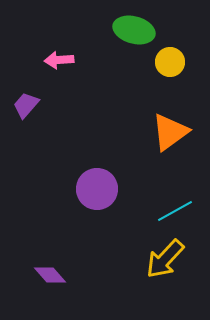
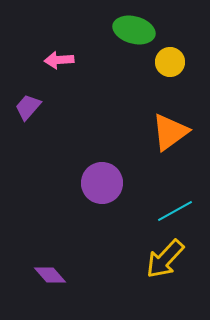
purple trapezoid: moved 2 px right, 2 px down
purple circle: moved 5 px right, 6 px up
